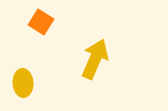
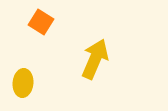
yellow ellipse: rotated 8 degrees clockwise
